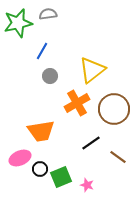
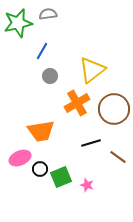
black line: rotated 18 degrees clockwise
